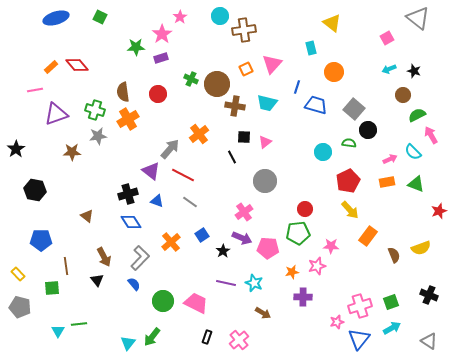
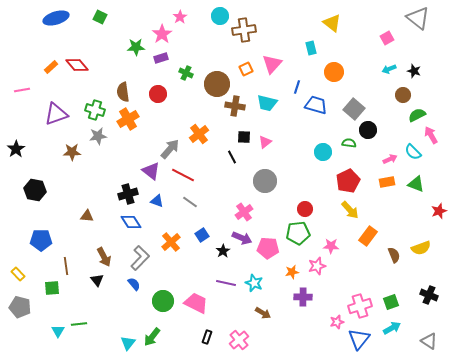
green cross at (191, 79): moved 5 px left, 6 px up
pink line at (35, 90): moved 13 px left
brown triangle at (87, 216): rotated 32 degrees counterclockwise
